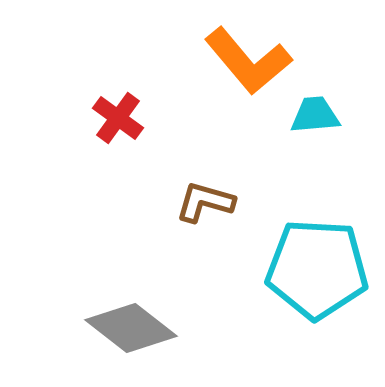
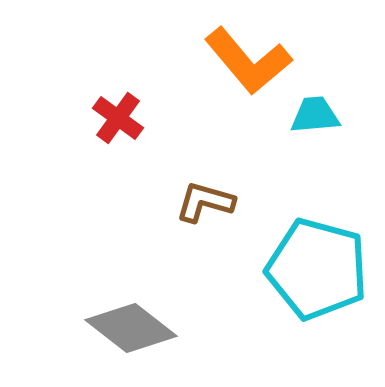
cyan pentagon: rotated 12 degrees clockwise
